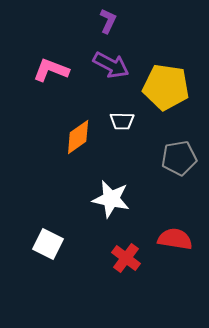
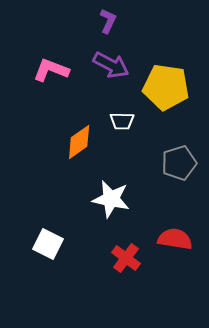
orange diamond: moved 1 px right, 5 px down
gray pentagon: moved 5 px down; rotated 8 degrees counterclockwise
